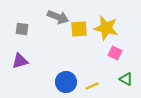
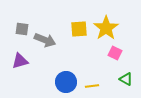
gray arrow: moved 13 px left, 23 px down
yellow star: rotated 25 degrees clockwise
yellow line: rotated 16 degrees clockwise
